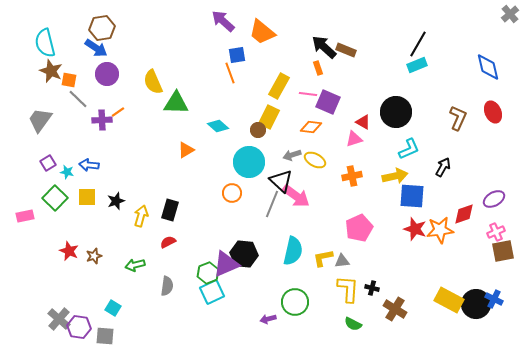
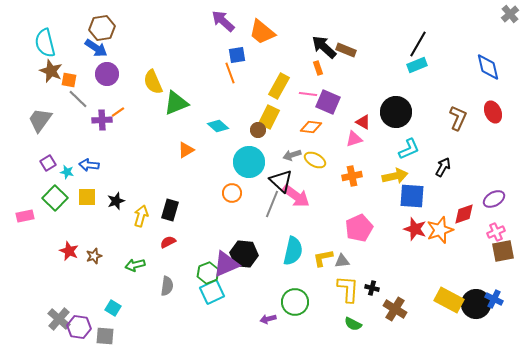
green triangle at (176, 103): rotated 24 degrees counterclockwise
orange star at (440, 230): rotated 12 degrees counterclockwise
